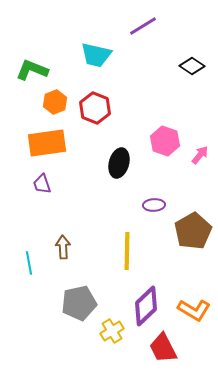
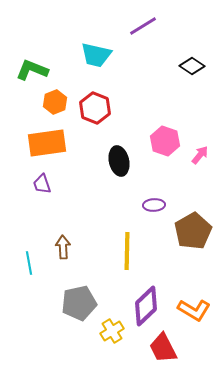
black ellipse: moved 2 px up; rotated 28 degrees counterclockwise
